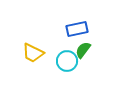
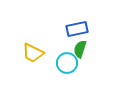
green semicircle: moved 3 px left, 1 px up; rotated 18 degrees counterclockwise
cyan circle: moved 2 px down
